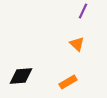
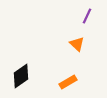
purple line: moved 4 px right, 5 px down
black diamond: rotated 30 degrees counterclockwise
